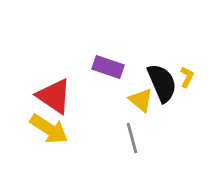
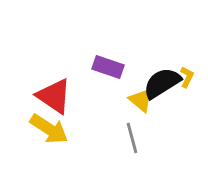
black semicircle: rotated 99 degrees counterclockwise
